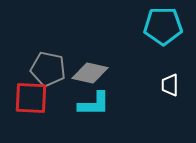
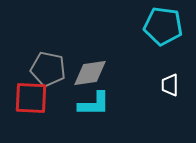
cyan pentagon: rotated 9 degrees clockwise
gray diamond: rotated 21 degrees counterclockwise
